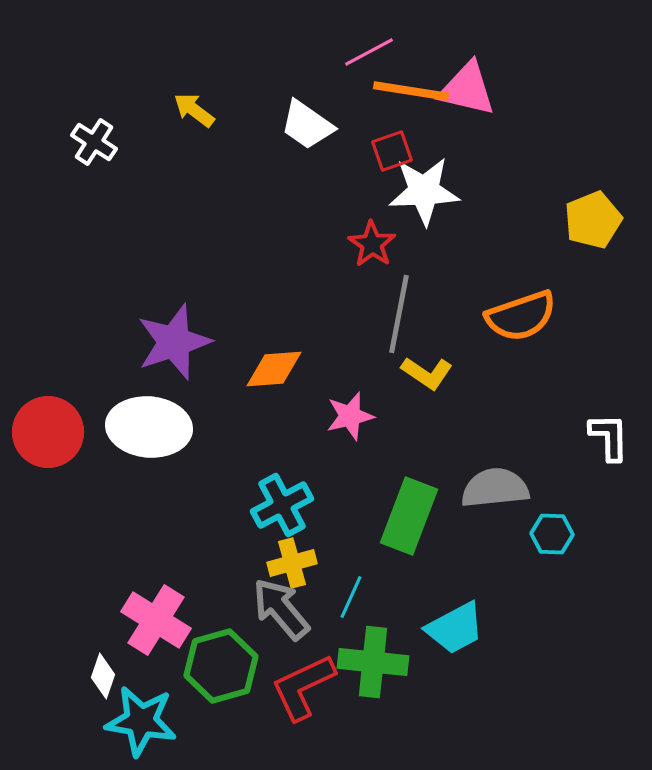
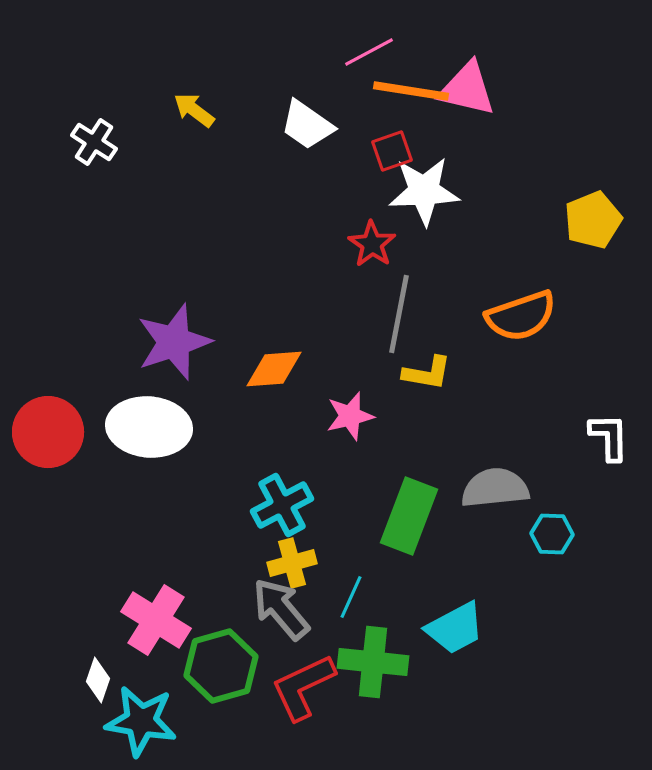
yellow L-shape: rotated 24 degrees counterclockwise
white diamond: moved 5 px left, 4 px down
